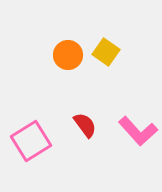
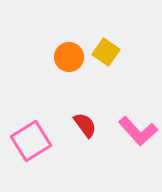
orange circle: moved 1 px right, 2 px down
